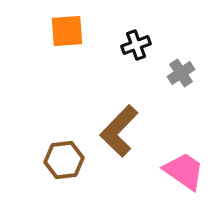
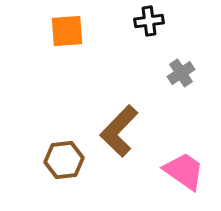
black cross: moved 13 px right, 24 px up; rotated 12 degrees clockwise
